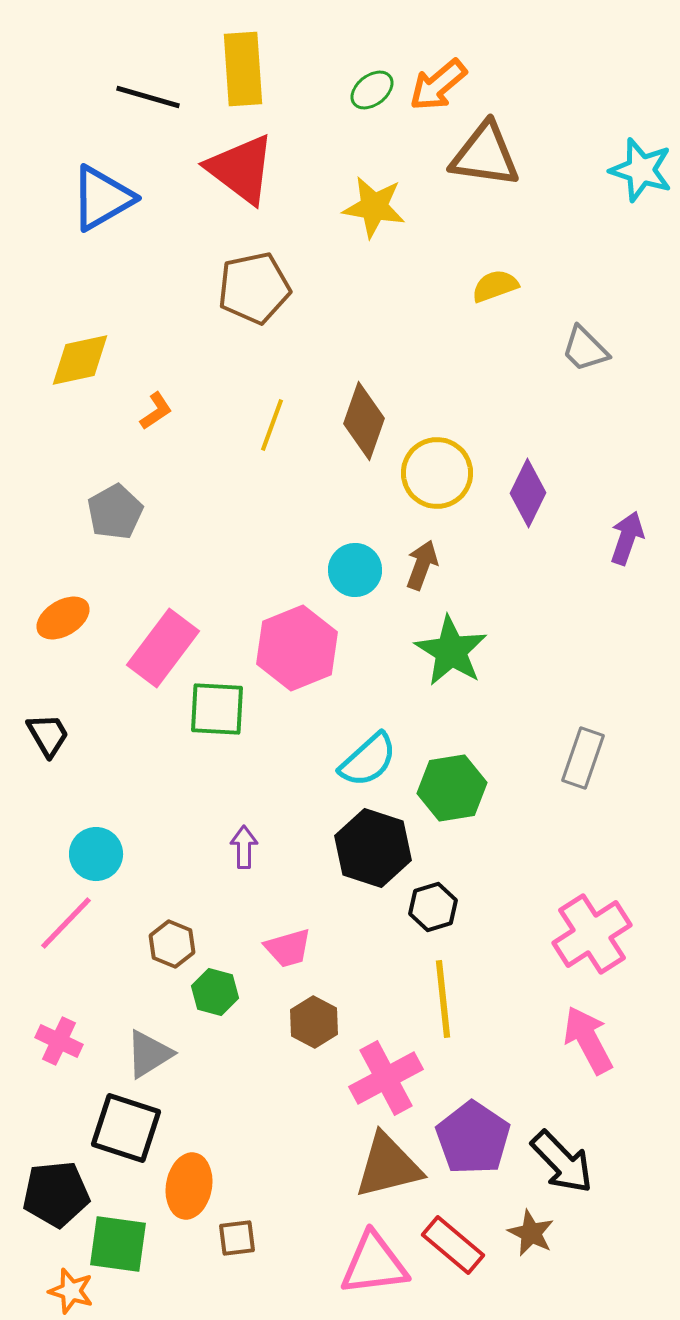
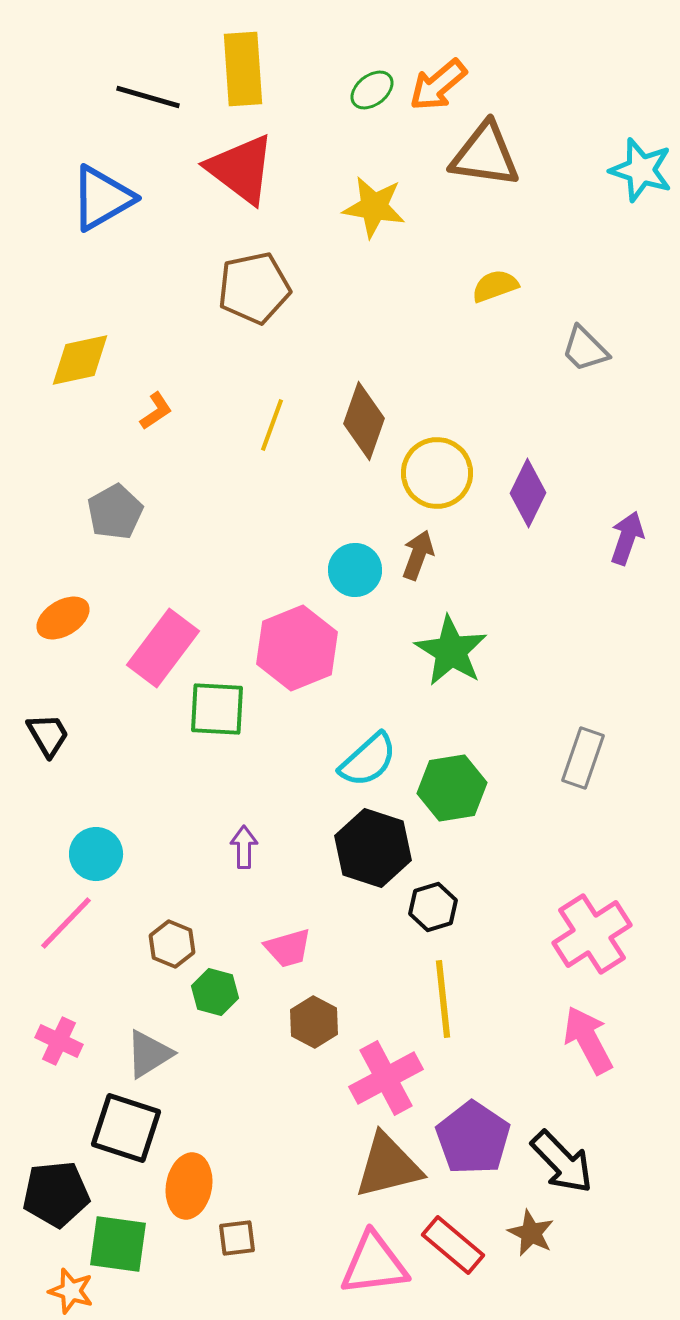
brown arrow at (422, 565): moved 4 px left, 10 px up
